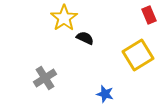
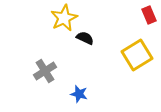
yellow star: rotated 8 degrees clockwise
yellow square: moved 1 px left
gray cross: moved 7 px up
blue star: moved 26 px left
